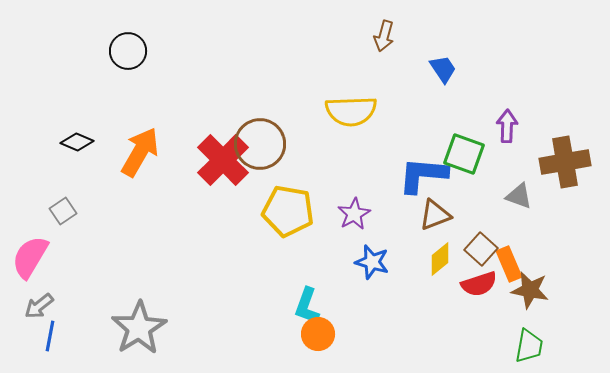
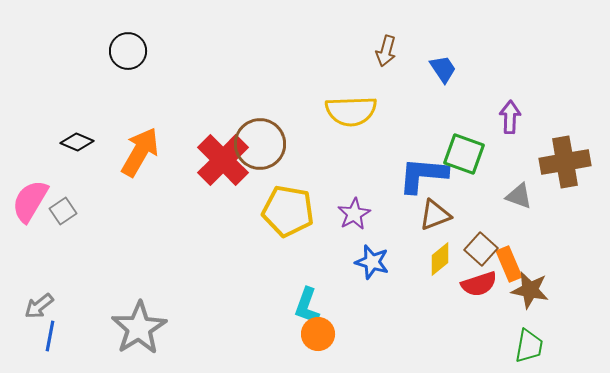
brown arrow: moved 2 px right, 15 px down
purple arrow: moved 3 px right, 9 px up
pink semicircle: moved 56 px up
